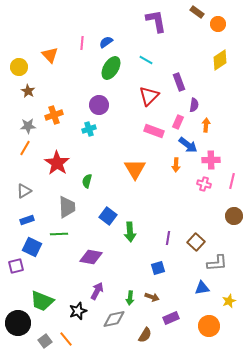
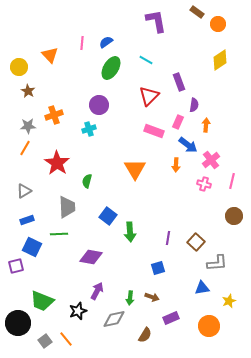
pink cross at (211, 160): rotated 36 degrees counterclockwise
